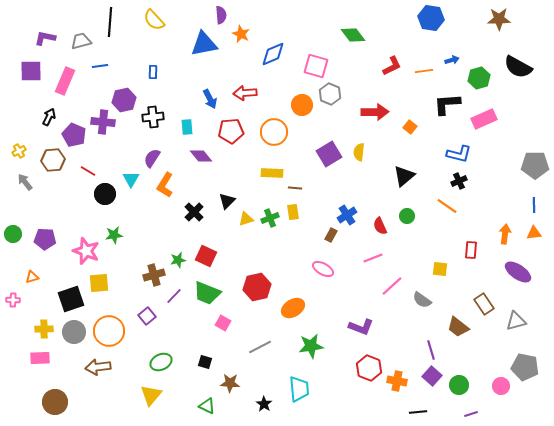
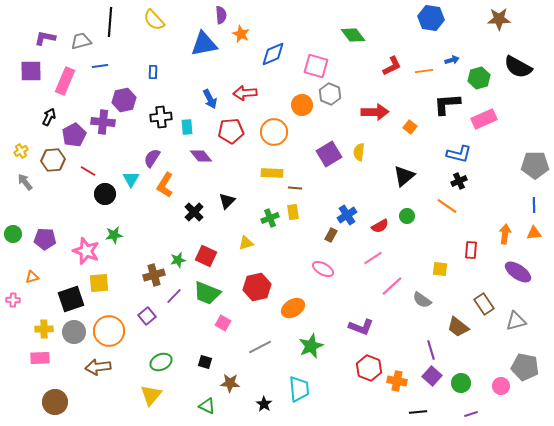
black cross at (153, 117): moved 8 px right
purple pentagon at (74, 135): rotated 20 degrees clockwise
yellow cross at (19, 151): moved 2 px right
yellow triangle at (246, 219): moved 24 px down
red semicircle at (380, 226): rotated 96 degrees counterclockwise
pink line at (373, 258): rotated 12 degrees counterclockwise
green star at (311, 346): rotated 15 degrees counterclockwise
green circle at (459, 385): moved 2 px right, 2 px up
